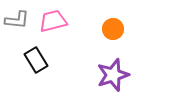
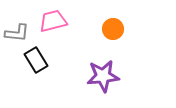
gray L-shape: moved 13 px down
purple star: moved 10 px left, 1 px down; rotated 12 degrees clockwise
